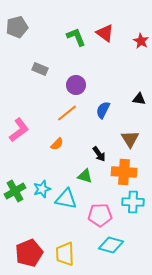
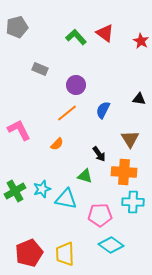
green L-shape: rotated 20 degrees counterclockwise
pink L-shape: rotated 80 degrees counterclockwise
cyan diamond: rotated 20 degrees clockwise
